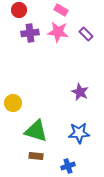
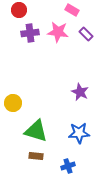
pink rectangle: moved 11 px right
